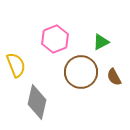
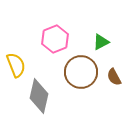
gray diamond: moved 2 px right, 6 px up
